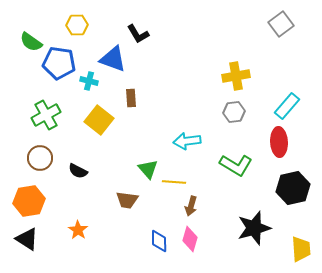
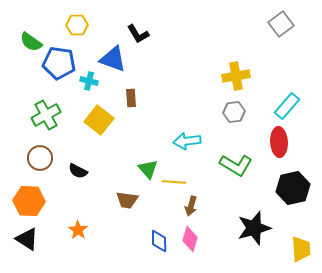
orange hexagon: rotated 12 degrees clockwise
